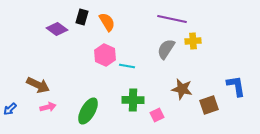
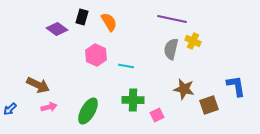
orange semicircle: moved 2 px right
yellow cross: rotated 28 degrees clockwise
gray semicircle: moved 5 px right; rotated 20 degrees counterclockwise
pink hexagon: moved 9 px left
cyan line: moved 1 px left
brown star: moved 2 px right
pink arrow: moved 1 px right
